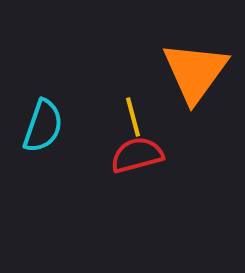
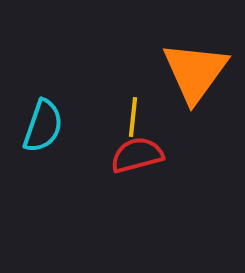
yellow line: rotated 21 degrees clockwise
